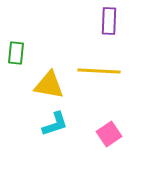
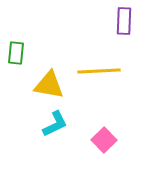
purple rectangle: moved 15 px right
yellow line: rotated 6 degrees counterclockwise
cyan L-shape: rotated 8 degrees counterclockwise
pink square: moved 5 px left, 6 px down; rotated 10 degrees counterclockwise
